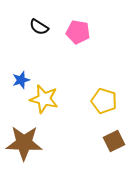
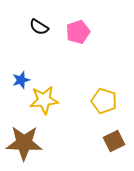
pink pentagon: rotated 30 degrees counterclockwise
yellow star: moved 1 px down; rotated 20 degrees counterclockwise
